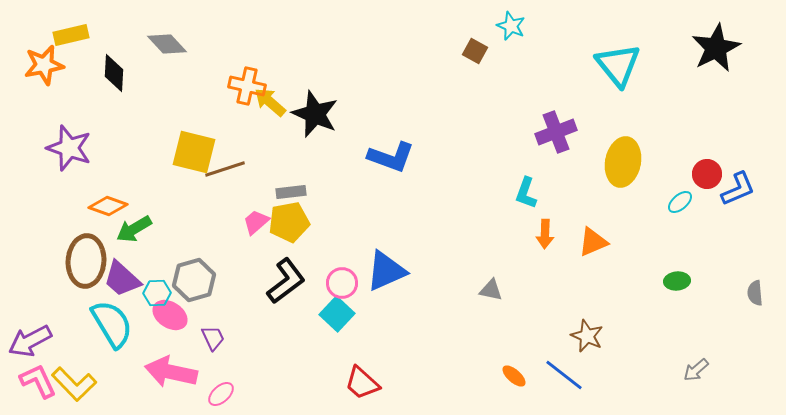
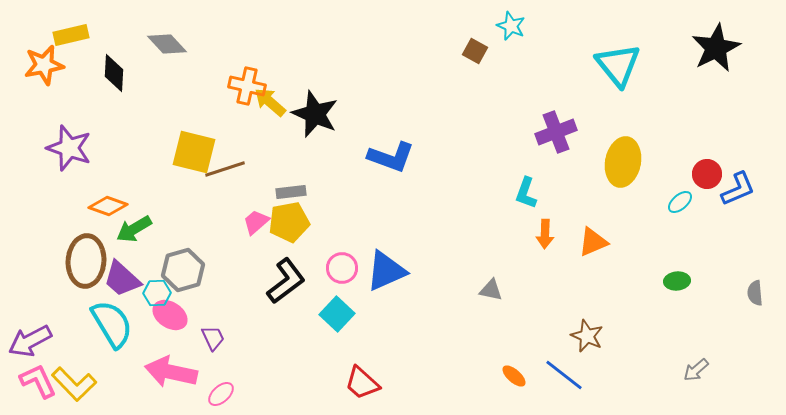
gray hexagon at (194, 280): moved 11 px left, 10 px up
pink circle at (342, 283): moved 15 px up
